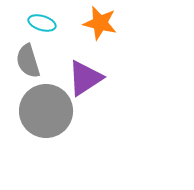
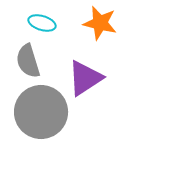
gray circle: moved 5 px left, 1 px down
